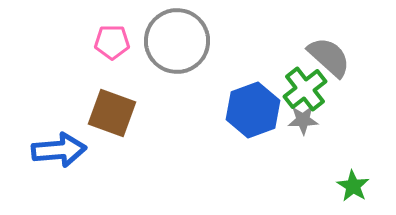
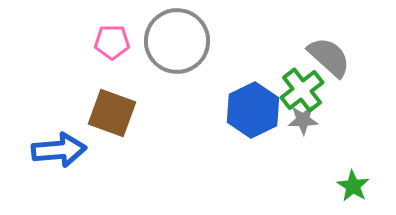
green cross: moved 3 px left, 1 px down
blue hexagon: rotated 6 degrees counterclockwise
